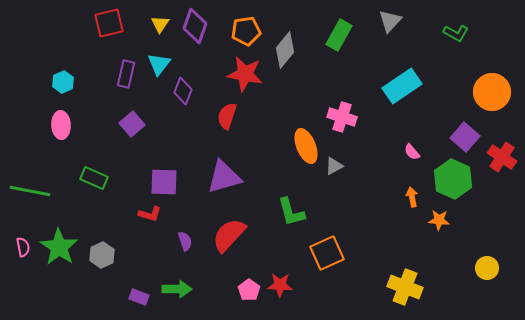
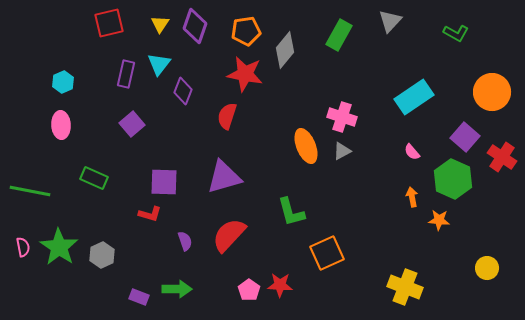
cyan rectangle at (402, 86): moved 12 px right, 11 px down
gray triangle at (334, 166): moved 8 px right, 15 px up
